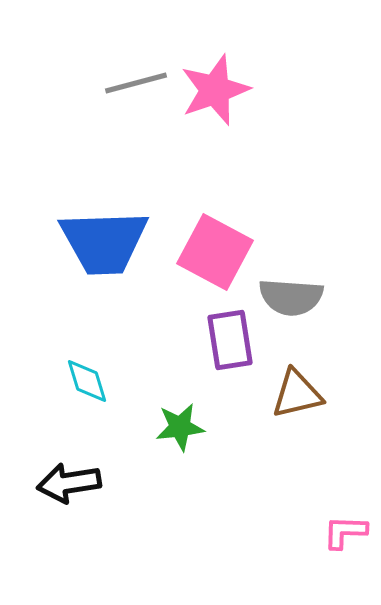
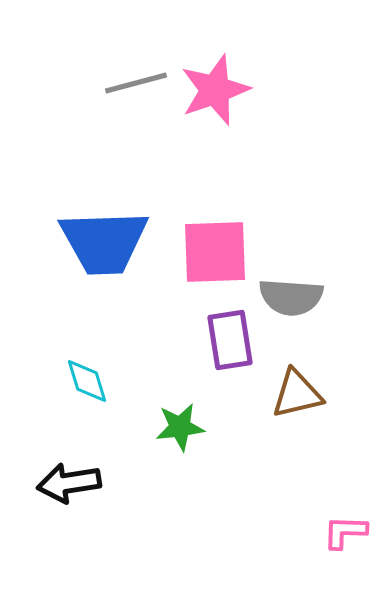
pink square: rotated 30 degrees counterclockwise
